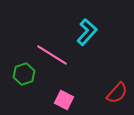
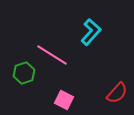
cyan L-shape: moved 4 px right
green hexagon: moved 1 px up
